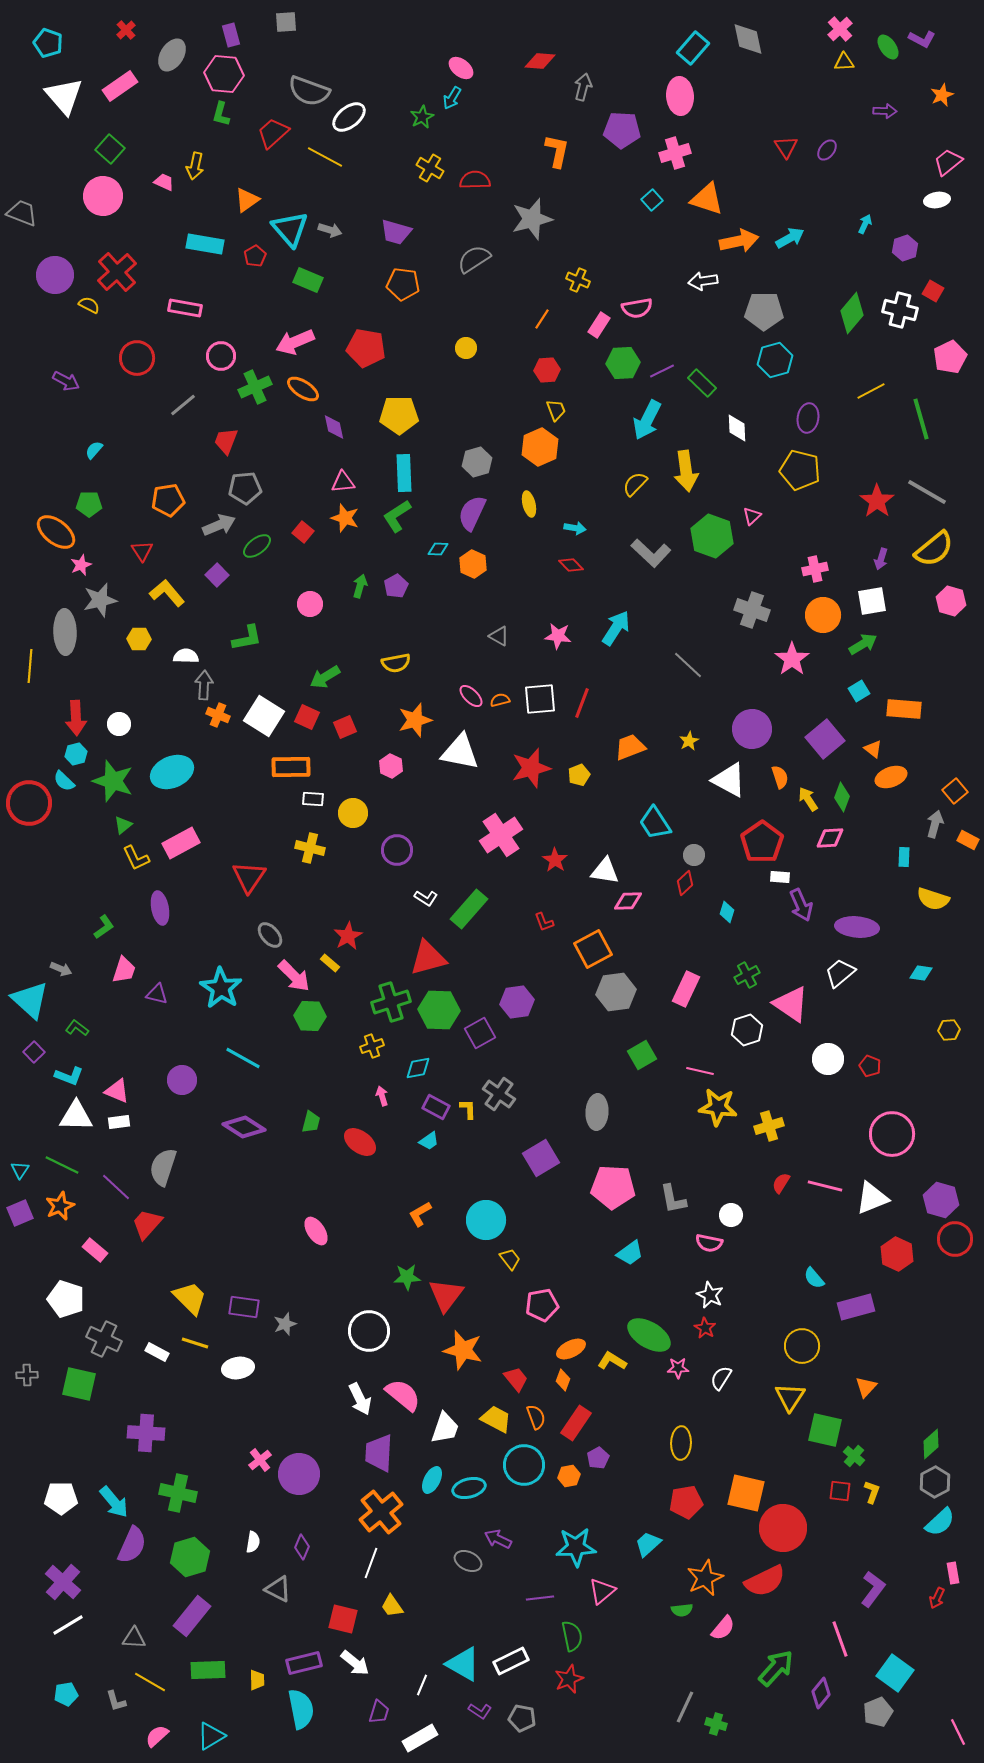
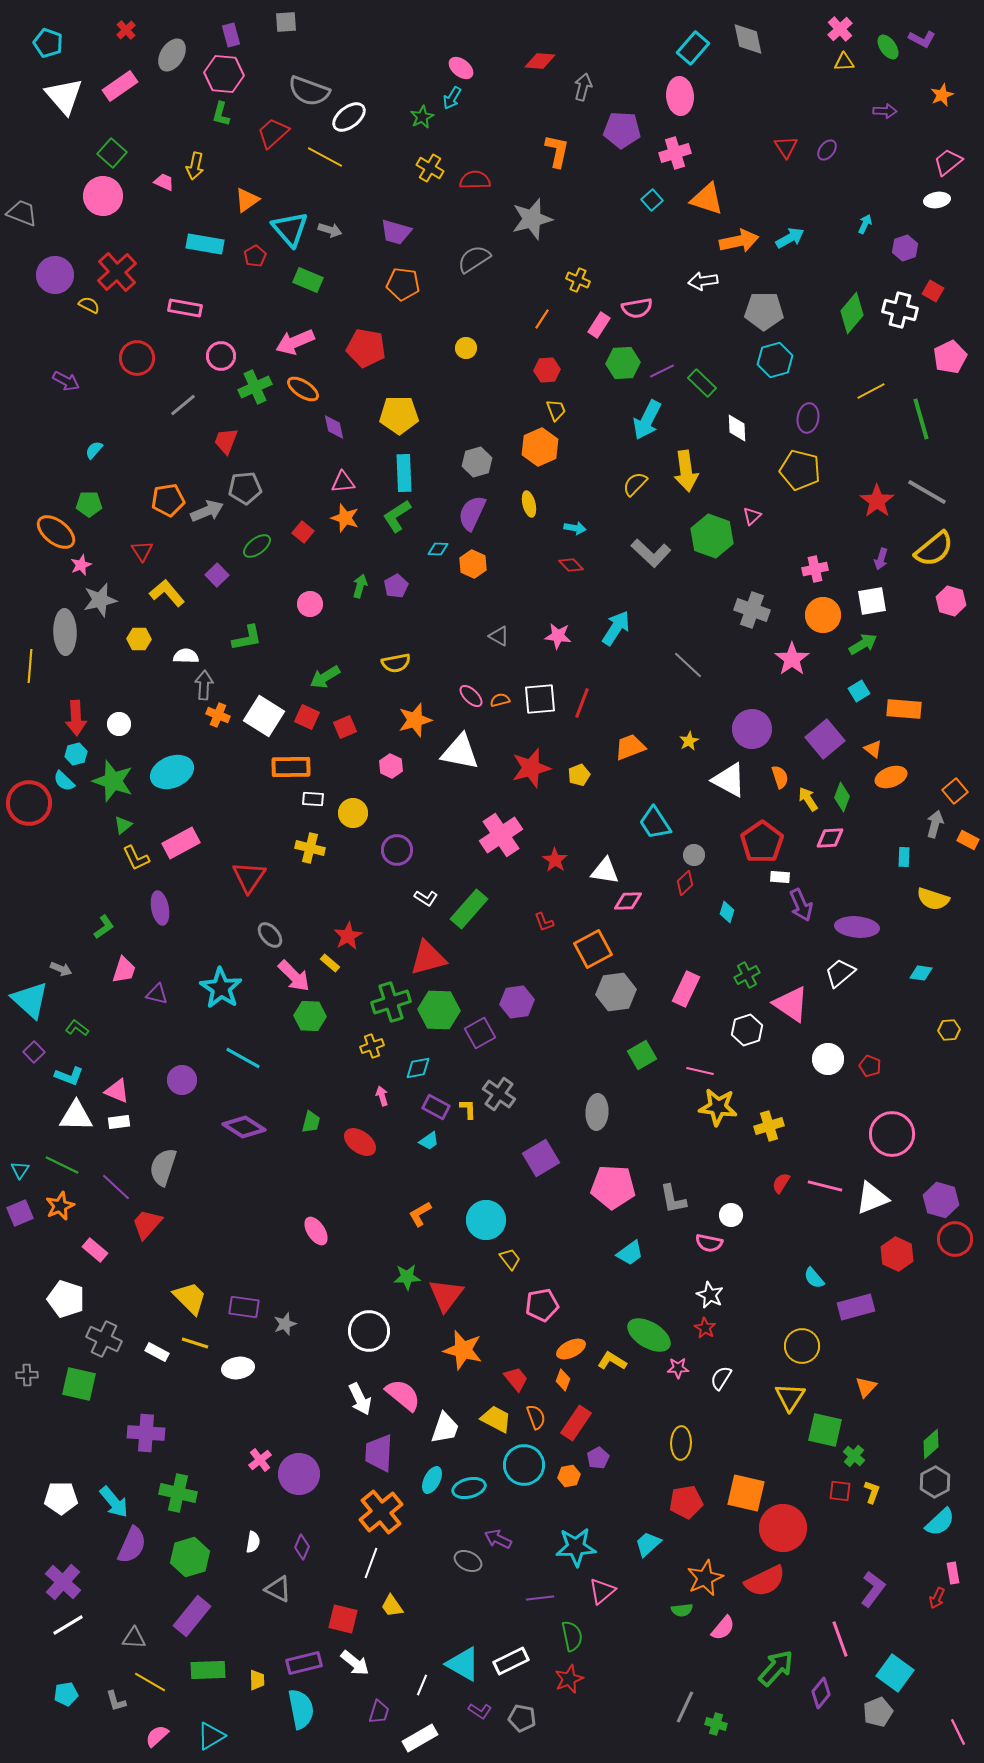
green square at (110, 149): moved 2 px right, 4 px down
gray arrow at (219, 525): moved 12 px left, 14 px up
